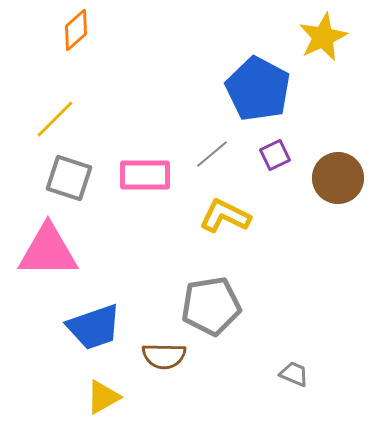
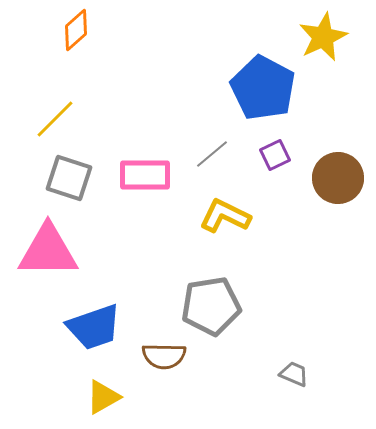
blue pentagon: moved 5 px right, 1 px up
